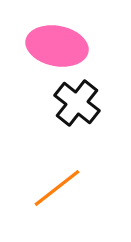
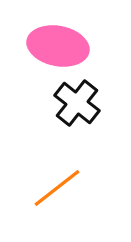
pink ellipse: moved 1 px right
